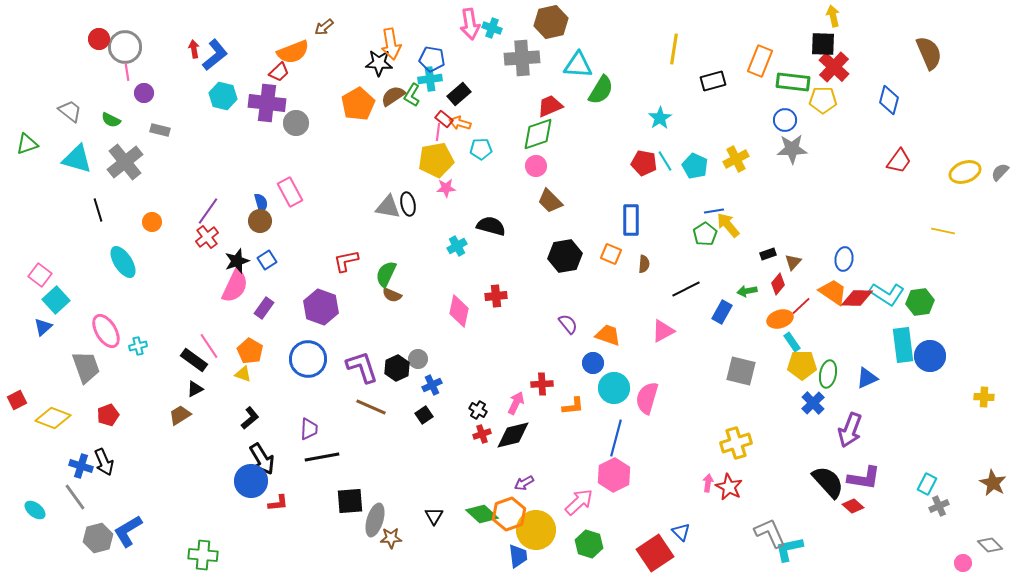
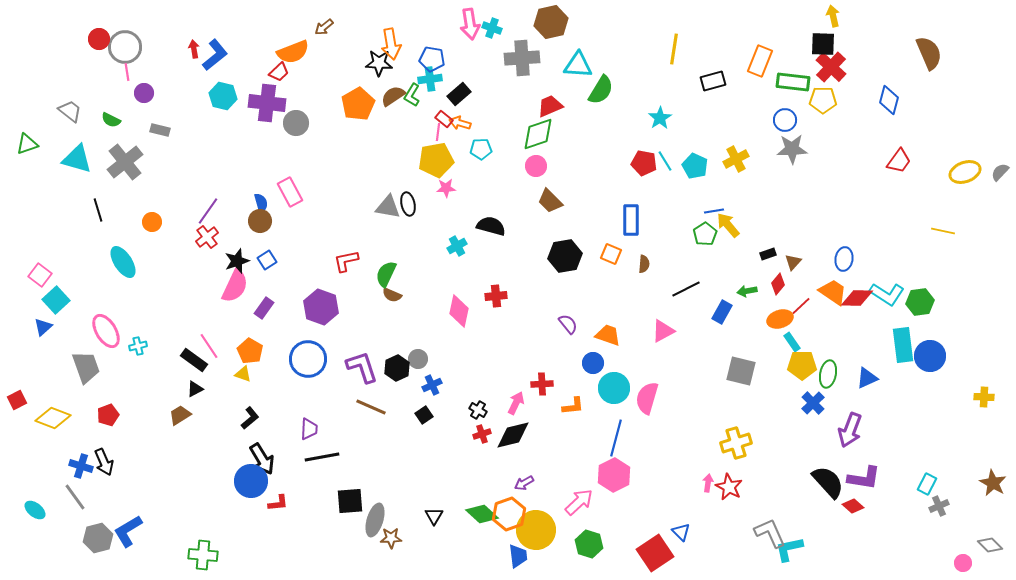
red cross at (834, 67): moved 3 px left
